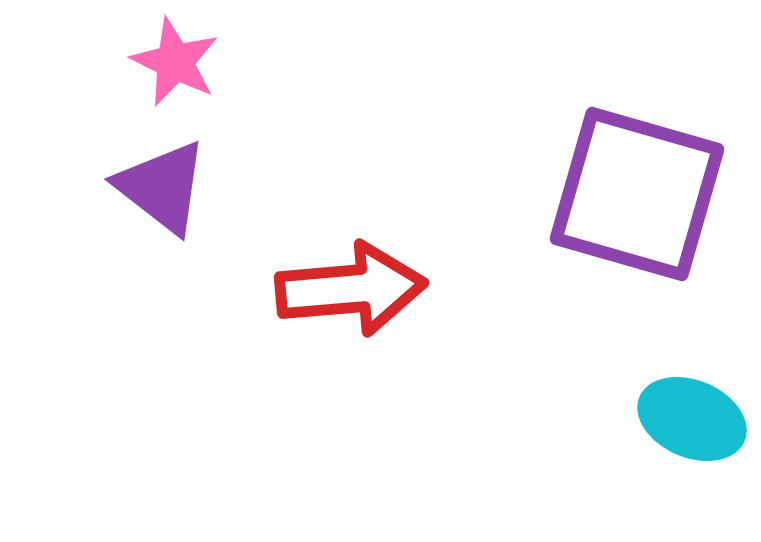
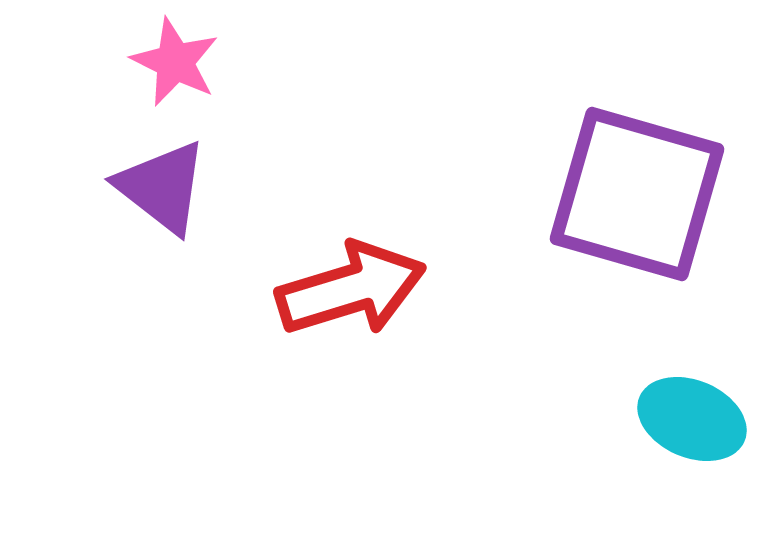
red arrow: rotated 12 degrees counterclockwise
